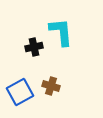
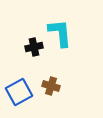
cyan L-shape: moved 1 px left, 1 px down
blue square: moved 1 px left
